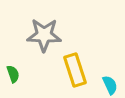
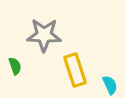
green semicircle: moved 2 px right, 8 px up
